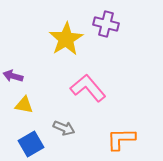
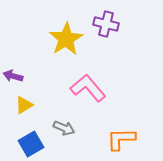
yellow triangle: rotated 42 degrees counterclockwise
